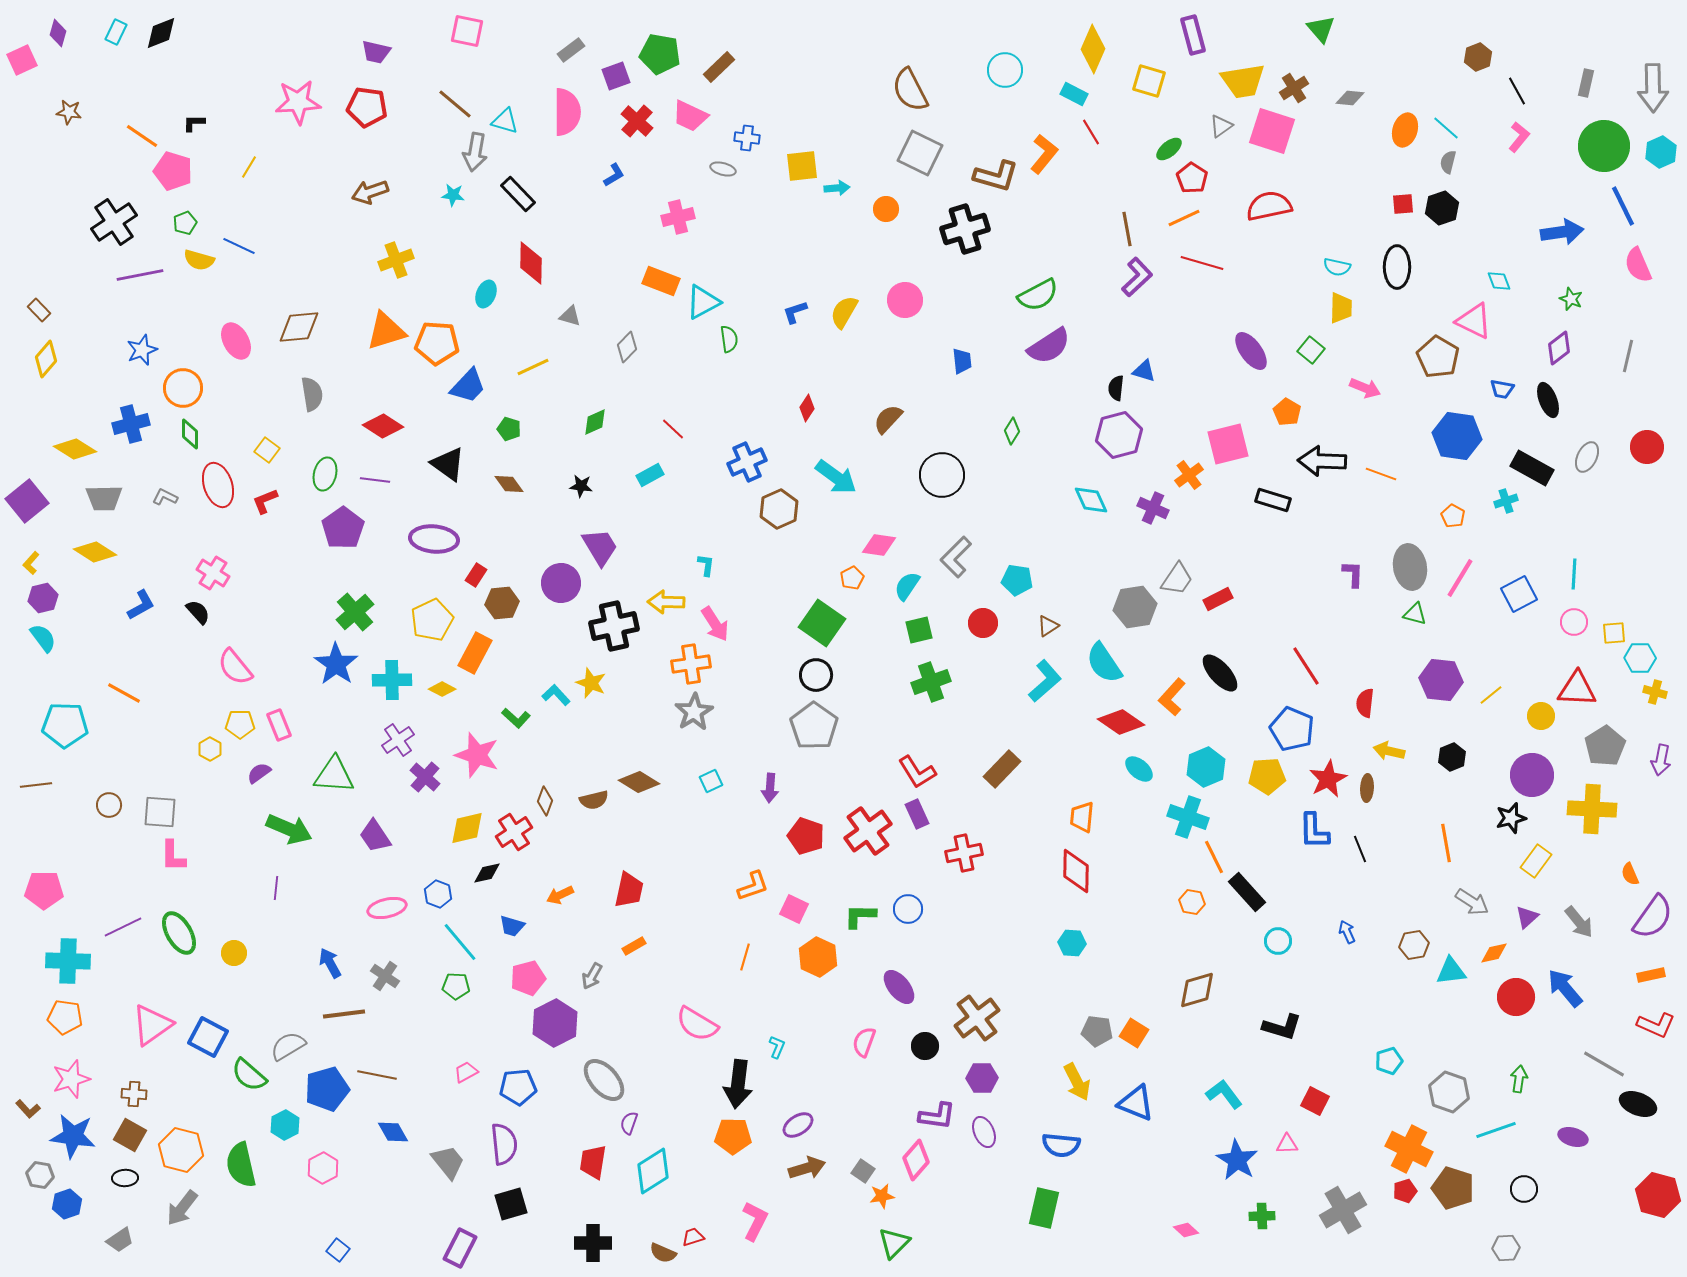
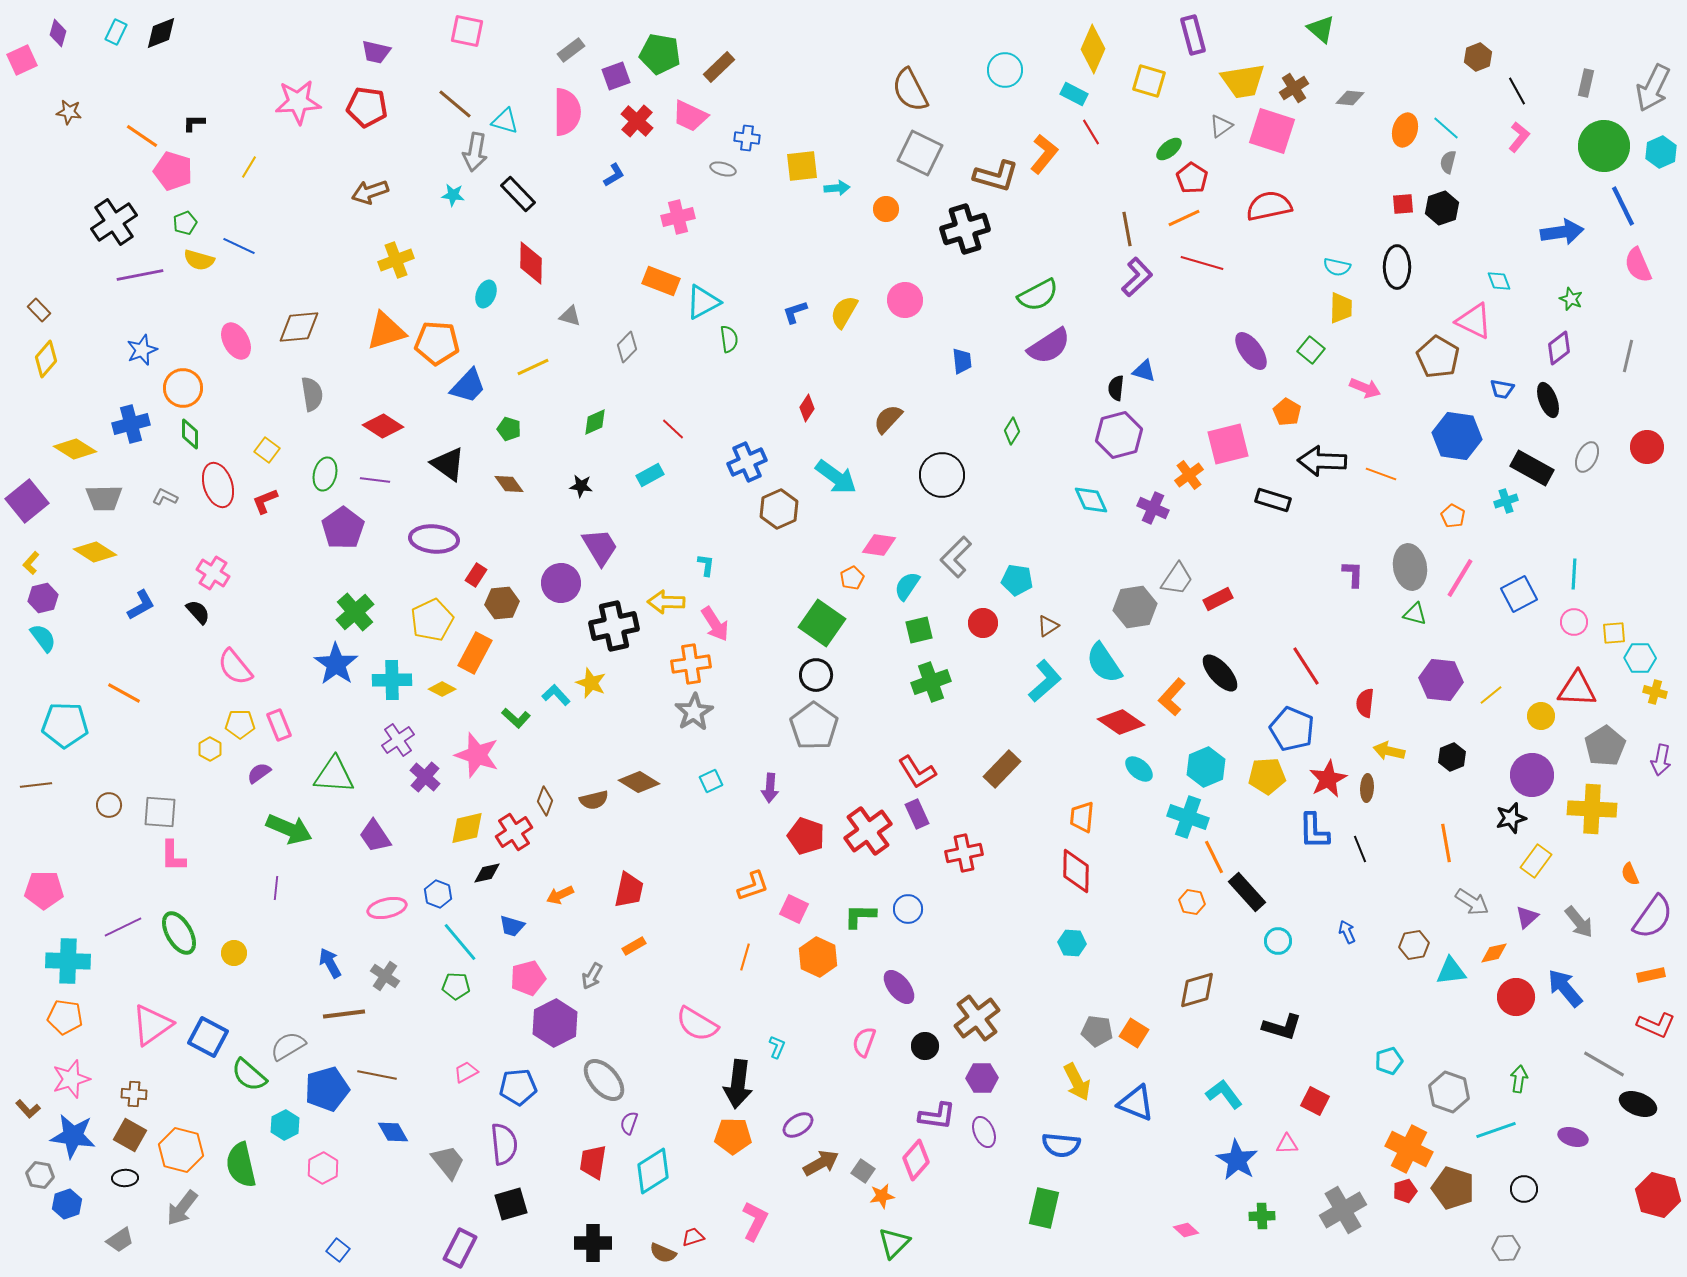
green triangle at (1321, 29): rotated 8 degrees counterclockwise
gray arrow at (1653, 88): rotated 27 degrees clockwise
brown arrow at (807, 1168): moved 14 px right, 5 px up; rotated 12 degrees counterclockwise
